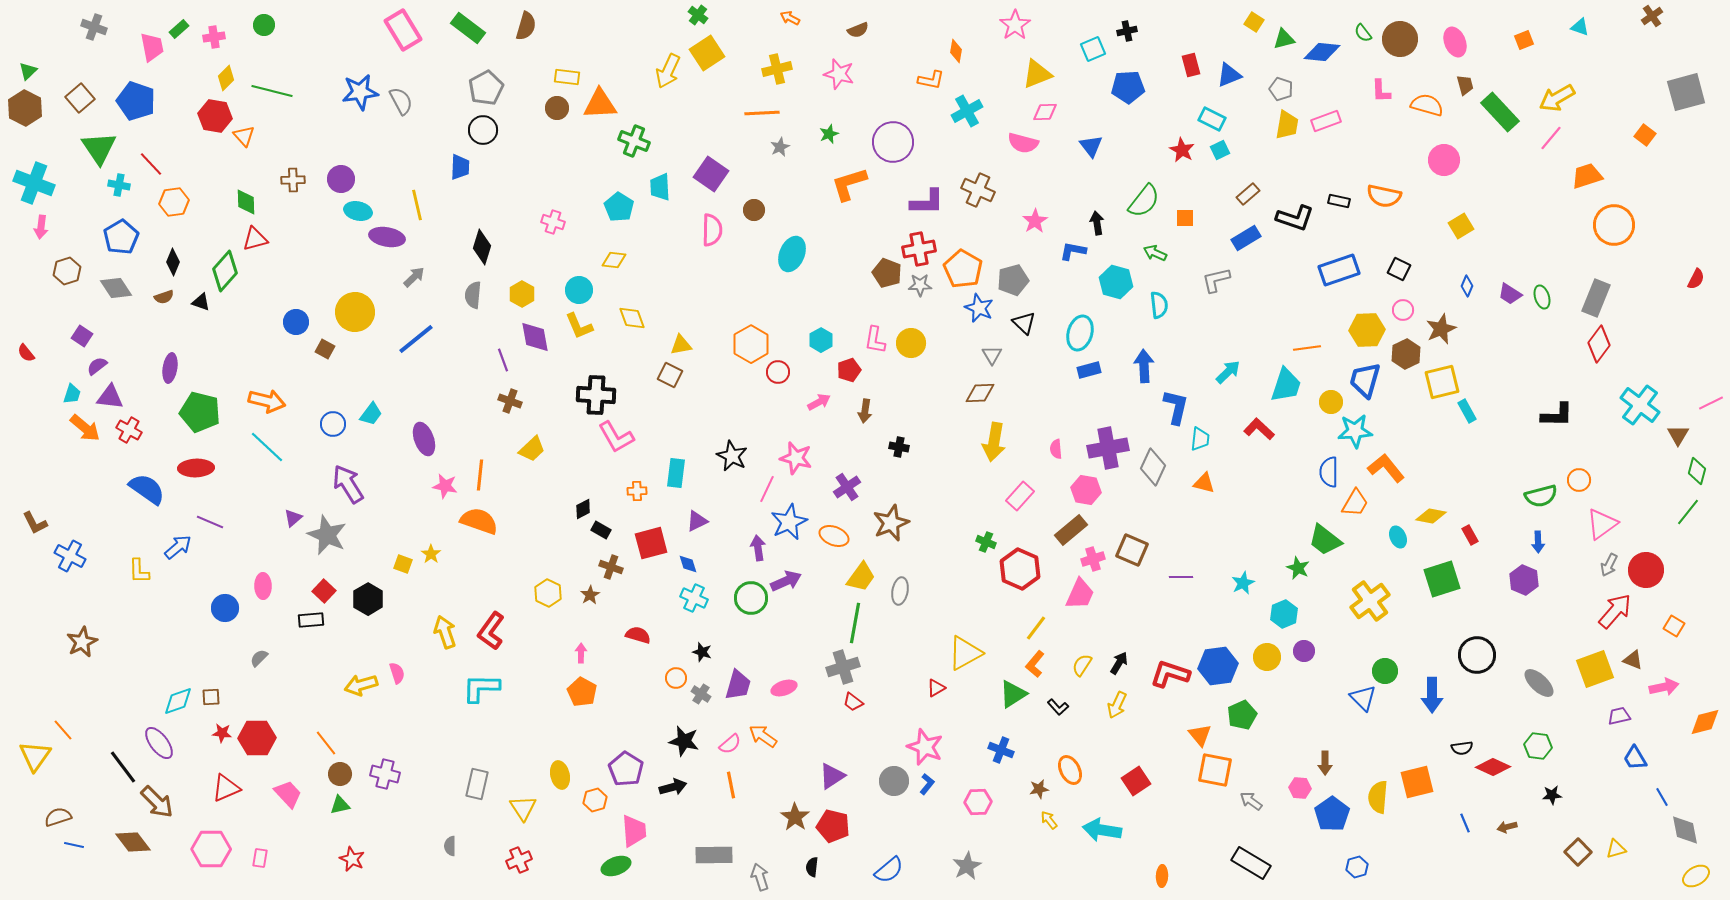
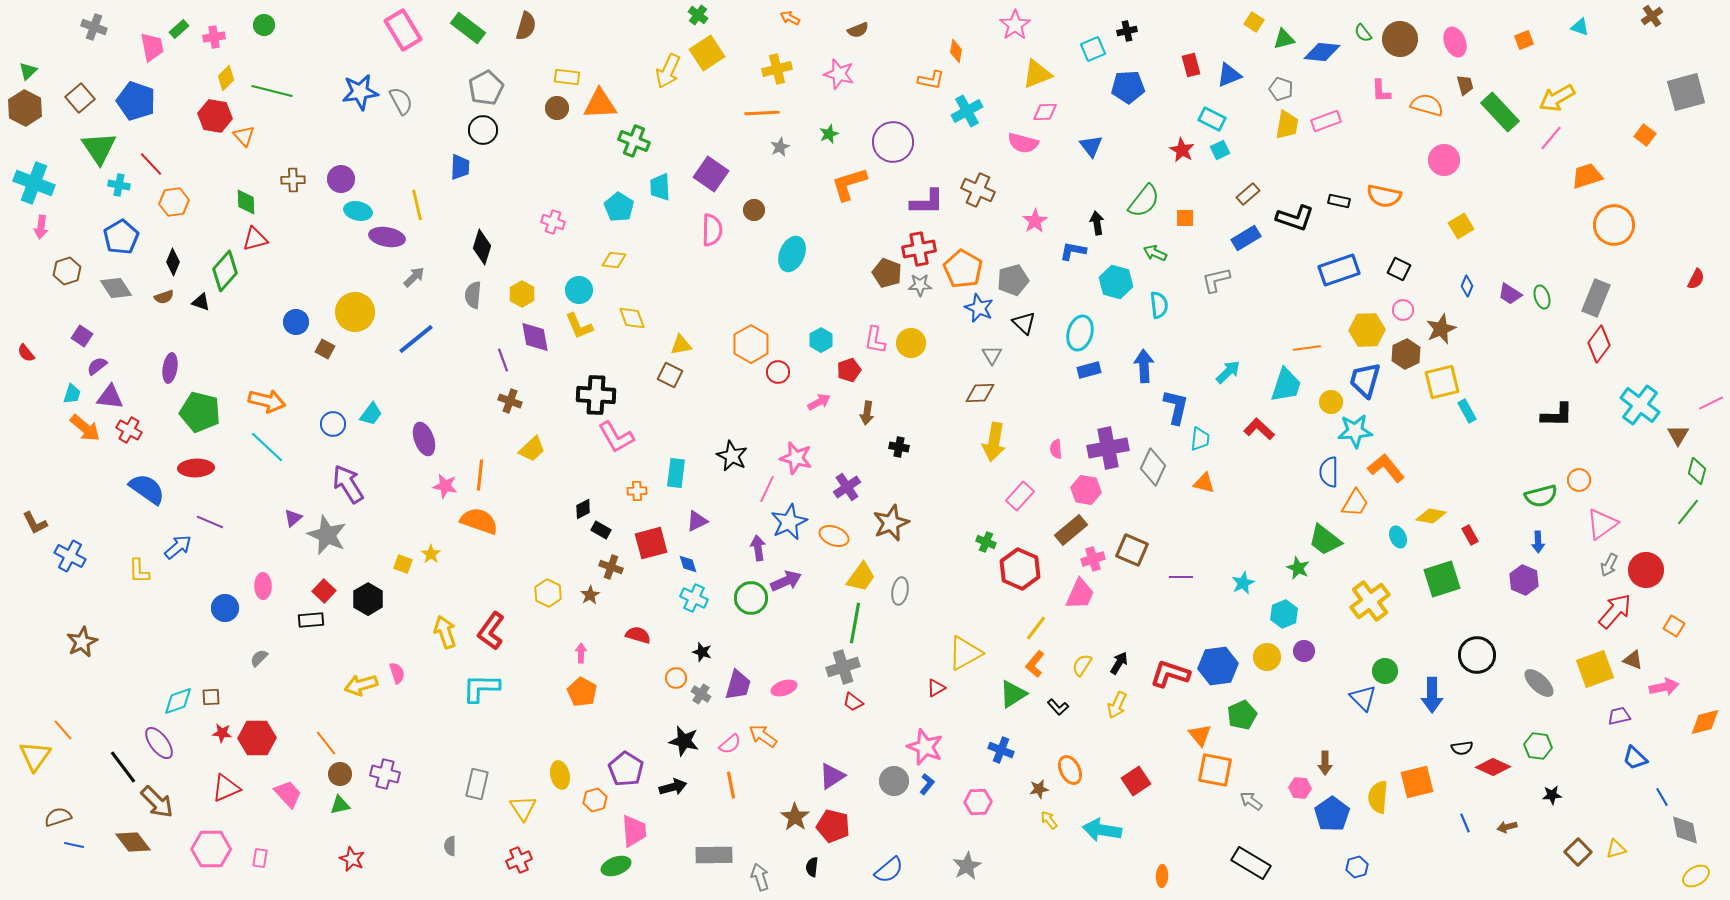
brown arrow at (865, 411): moved 2 px right, 2 px down
blue trapezoid at (1635, 758): rotated 16 degrees counterclockwise
